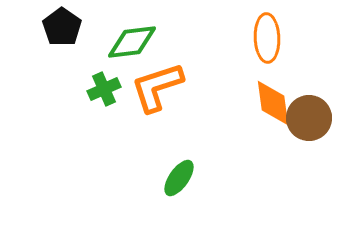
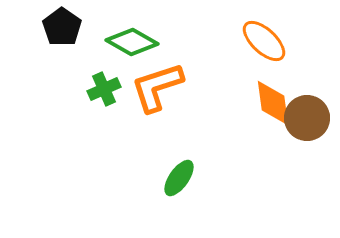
orange ellipse: moved 3 px left, 3 px down; rotated 45 degrees counterclockwise
green diamond: rotated 36 degrees clockwise
brown circle: moved 2 px left
